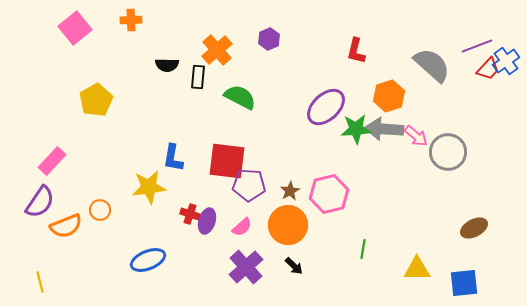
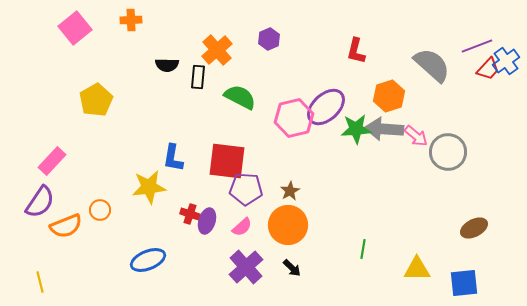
purple pentagon at (249, 185): moved 3 px left, 4 px down
pink hexagon at (329, 194): moved 35 px left, 76 px up
black arrow at (294, 266): moved 2 px left, 2 px down
